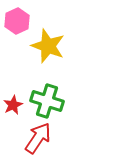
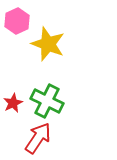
yellow star: moved 2 px up
green cross: rotated 8 degrees clockwise
red star: moved 2 px up
